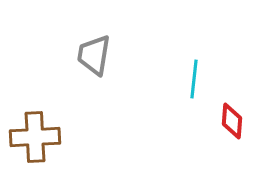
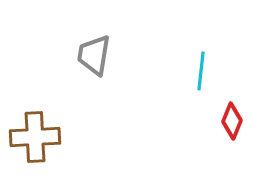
cyan line: moved 7 px right, 8 px up
red diamond: rotated 18 degrees clockwise
